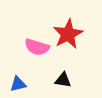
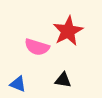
red star: moved 3 px up
blue triangle: rotated 36 degrees clockwise
